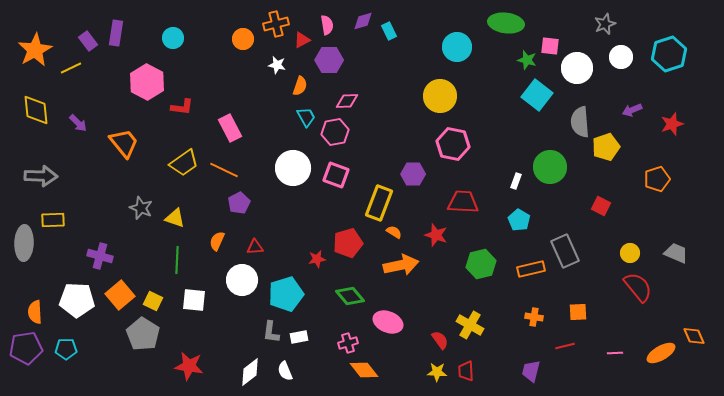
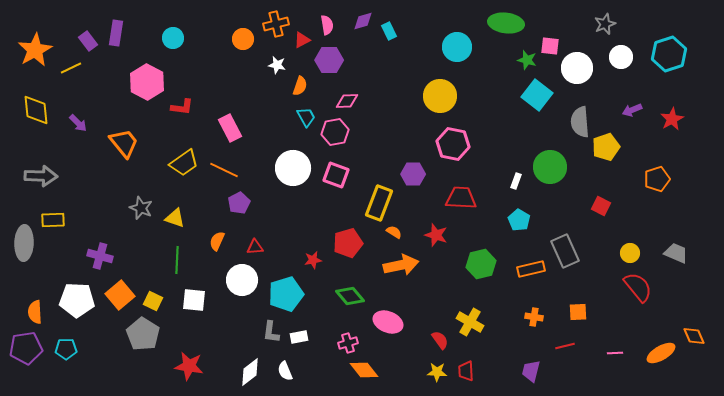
red star at (672, 124): moved 5 px up; rotated 10 degrees counterclockwise
red trapezoid at (463, 202): moved 2 px left, 4 px up
red star at (317, 259): moved 4 px left, 1 px down
yellow cross at (470, 325): moved 3 px up
